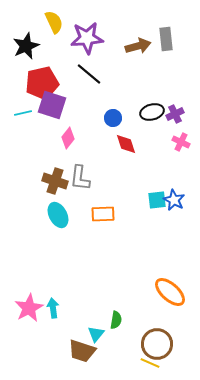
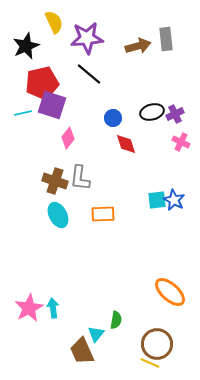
brown trapezoid: rotated 48 degrees clockwise
